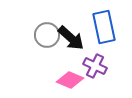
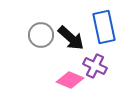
gray circle: moved 6 px left
